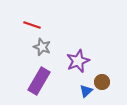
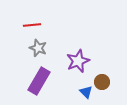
red line: rotated 24 degrees counterclockwise
gray star: moved 4 px left, 1 px down
blue triangle: moved 1 px down; rotated 32 degrees counterclockwise
